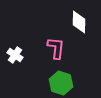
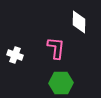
white cross: rotated 14 degrees counterclockwise
green hexagon: rotated 20 degrees counterclockwise
